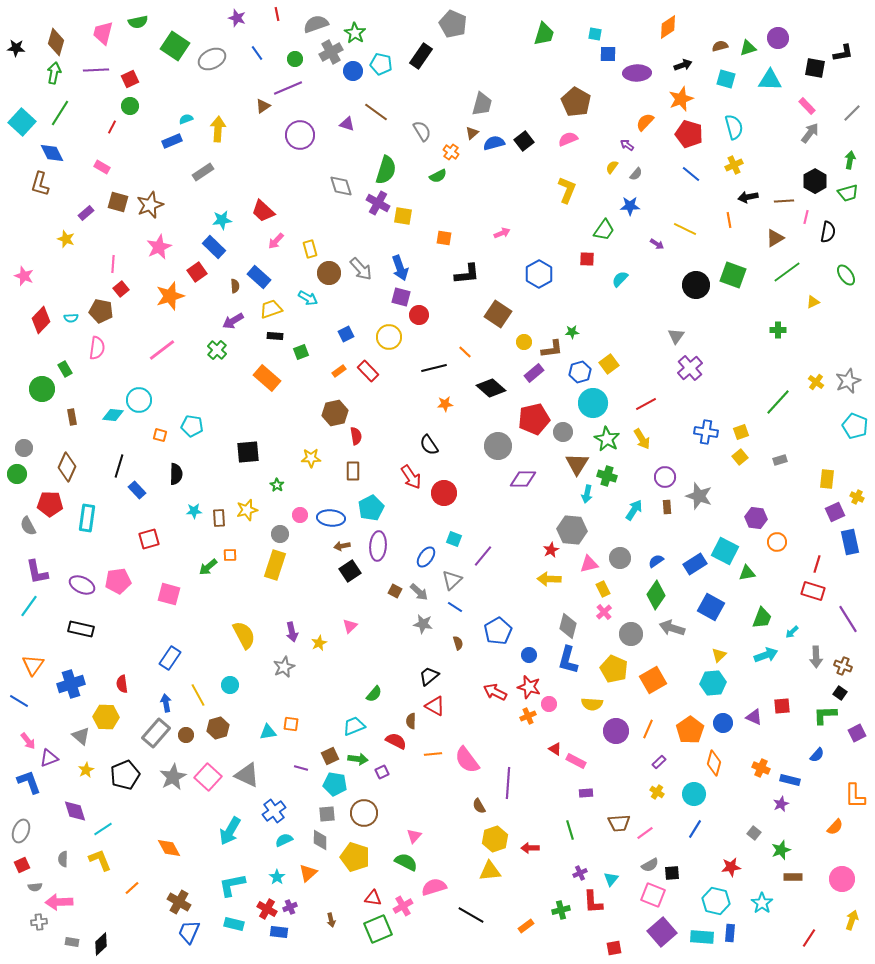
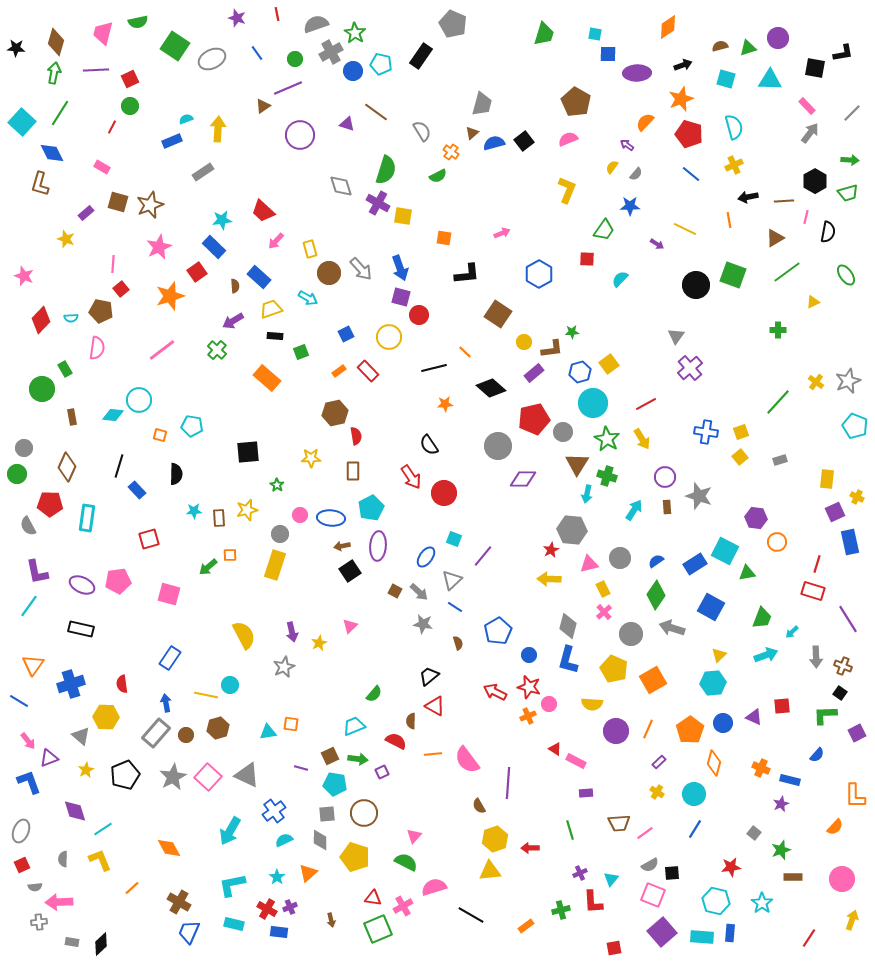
green arrow at (850, 160): rotated 84 degrees clockwise
yellow line at (198, 695): moved 8 px right; rotated 50 degrees counterclockwise
